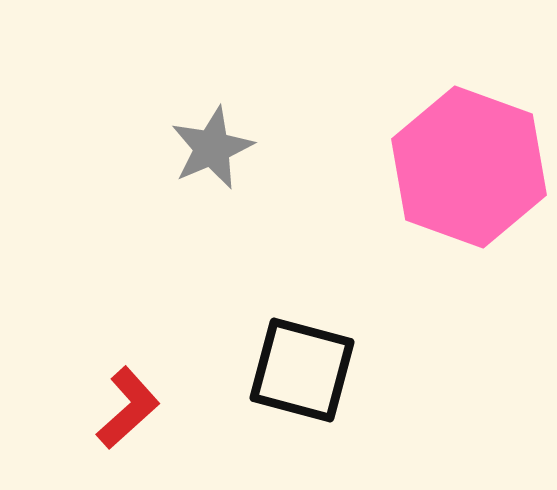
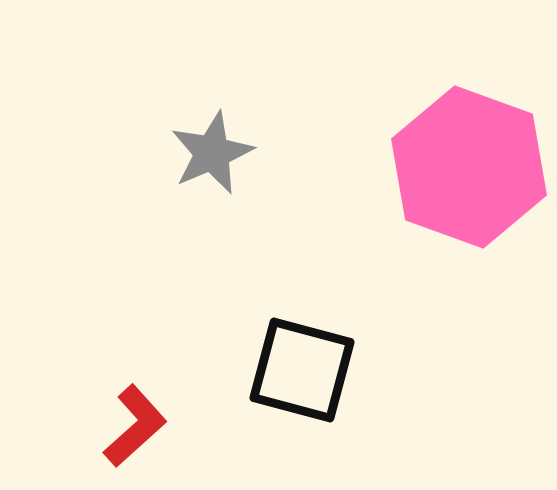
gray star: moved 5 px down
red L-shape: moved 7 px right, 18 px down
